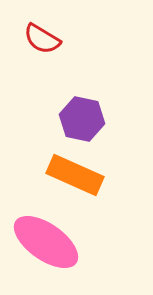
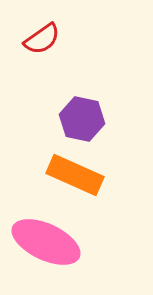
red semicircle: rotated 66 degrees counterclockwise
pink ellipse: rotated 10 degrees counterclockwise
